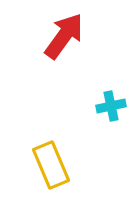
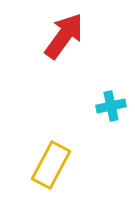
yellow rectangle: rotated 51 degrees clockwise
